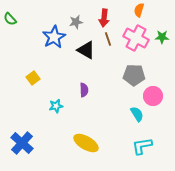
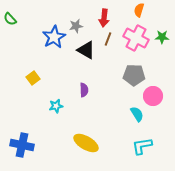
gray star: moved 4 px down
brown line: rotated 40 degrees clockwise
blue cross: moved 2 px down; rotated 30 degrees counterclockwise
